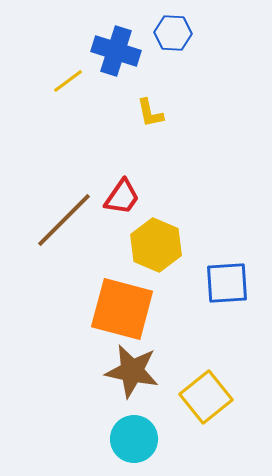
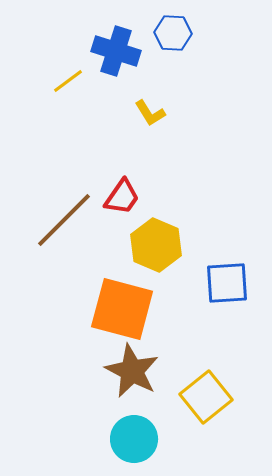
yellow L-shape: rotated 20 degrees counterclockwise
brown star: rotated 16 degrees clockwise
